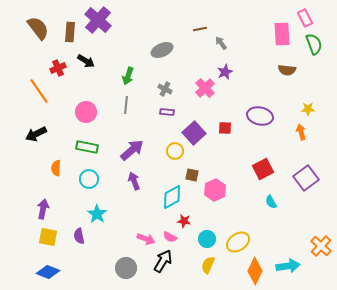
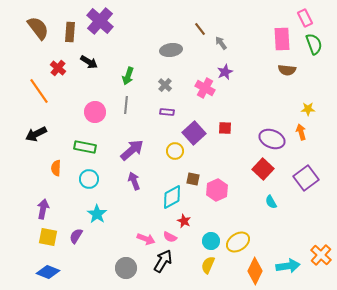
purple cross at (98, 20): moved 2 px right, 1 px down
brown line at (200, 29): rotated 64 degrees clockwise
pink rectangle at (282, 34): moved 5 px down
gray ellipse at (162, 50): moved 9 px right; rotated 15 degrees clockwise
black arrow at (86, 61): moved 3 px right, 1 px down
red cross at (58, 68): rotated 28 degrees counterclockwise
pink cross at (205, 88): rotated 18 degrees counterclockwise
gray cross at (165, 89): moved 4 px up; rotated 16 degrees clockwise
pink circle at (86, 112): moved 9 px right
purple ellipse at (260, 116): moved 12 px right, 23 px down; rotated 10 degrees clockwise
green rectangle at (87, 147): moved 2 px left
red square at (263, 169): rotated 20 degrees counterclockwise
brown square at (192, 175): moved 1 px right, 4 px down
pink hexagon at (215, 190): moved 2 px right
red star at (184, 221): rotated 16 degrees clockwise
purple semicircle at (79, 236): moved 3 px left; rotated 42 degrees clockwise
cyan circle at (207, 239): moved 4 px right, 2 px down
orange cross at (321, 246): moved 9 px down
